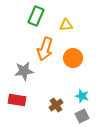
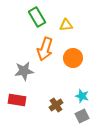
green rectangle: moved 1 px right, 1 px down; rotated 54 degrees counterclockwise
